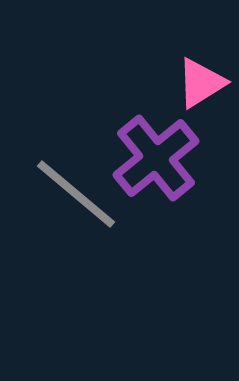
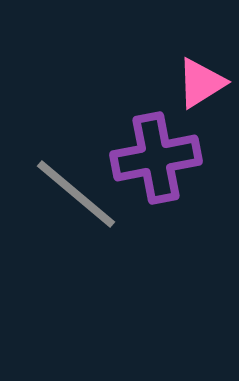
purple cross: rotated 28 degrees clockwise
